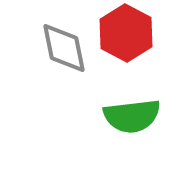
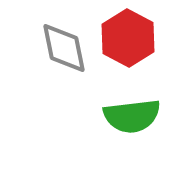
red hexagon: moved 2 px right, 5 px down
